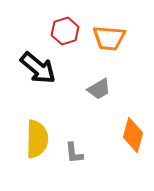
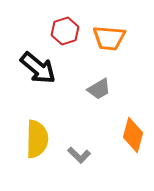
gray L-shape: moved 5 px right, 2 px down; rotated 40 degrees counterclockwise
